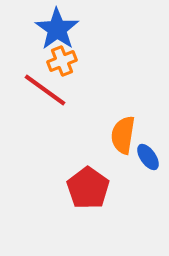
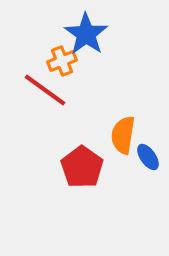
blue star: moved 29 px right, 5 px down
red pentagon: moved 6 px left, 21 px up
